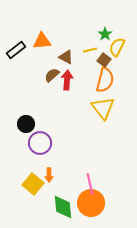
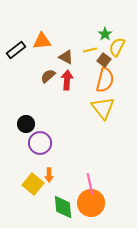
brown semicircle: moved 4 px left, 1 px down
